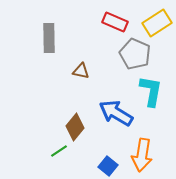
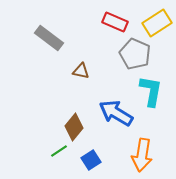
gray rectangle: rotated 52 degrees counterclockwise
brown diamond: moved 1 px left
blue square: moved 17 px left, 6 px up; rotated 18 degrees clockwise
